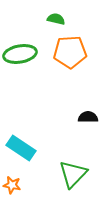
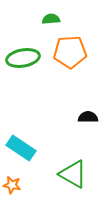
green semicircle: moved 5 px left; rotated 18 degrees counterclockwise
green ellipse: moved 3 px right, 4 px down
green triangle: rotated 44 degrees counterclockwise
